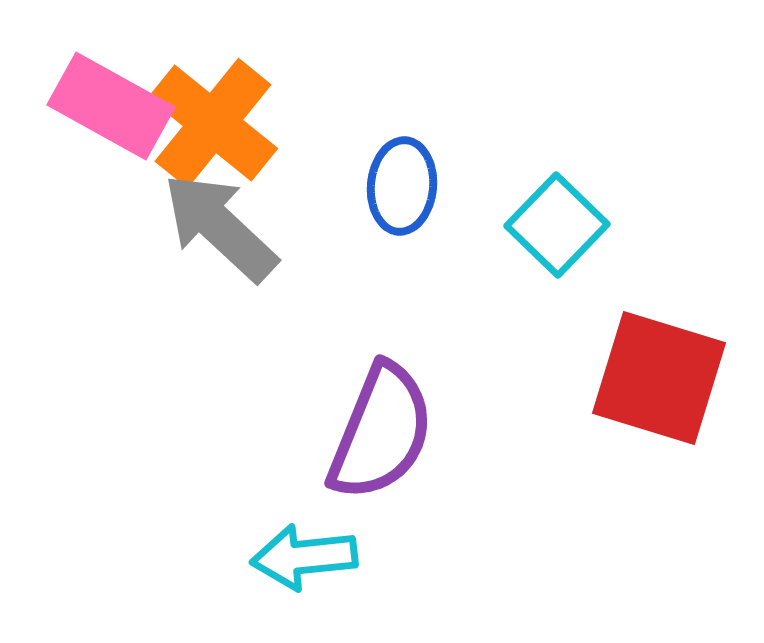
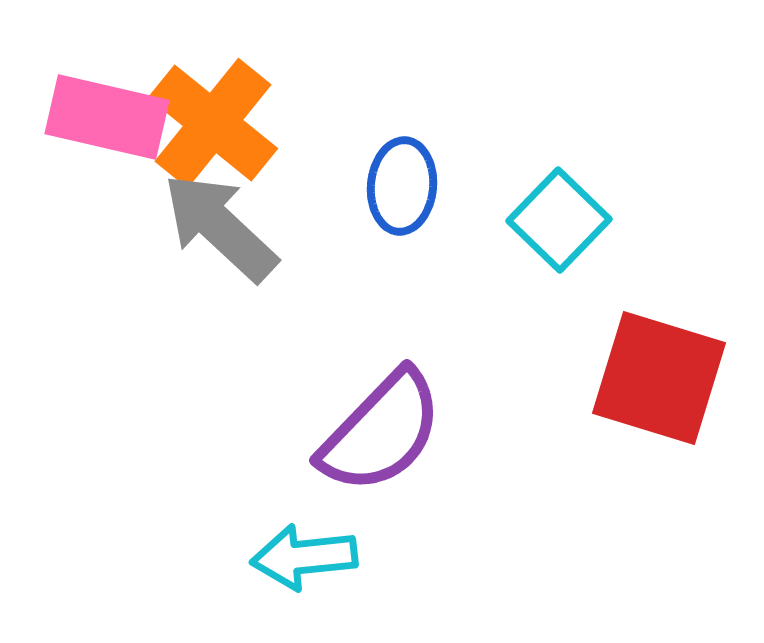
pink rectangle: moved 4 px left, 11 px down; rotated 16 degrees counterclockwise
cyan square: moved 2 px right, 5 px up
purple semicircle: rotated 22 degrees clockwise
